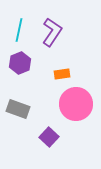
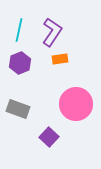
orange rectangle: moved 2 px left, 15 px up
